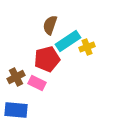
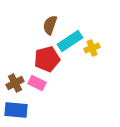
cyan rectangle: moved 2 px right
yellow cross: moved 5 px right, 1 px down
brown cross: moved 1 px left, 6 px down
